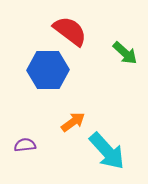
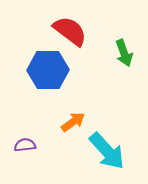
green arrow: moved 1 px left; rotated 28 degrees clockwise
